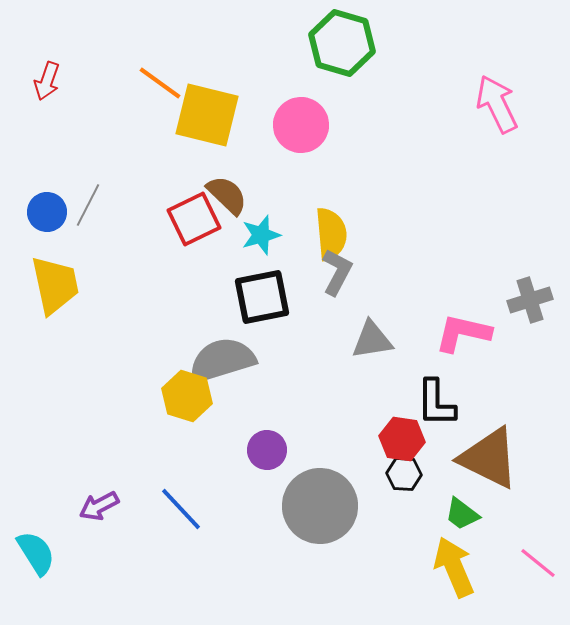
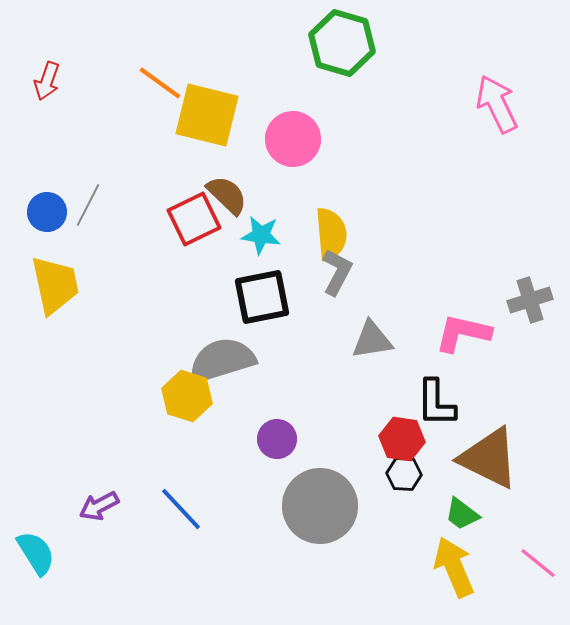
pink circle: moved 8 px left, 14 px down
cyan star: rotated 24 degrees clockwise
purple circle: moved 10 px right, 11 px up
